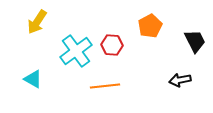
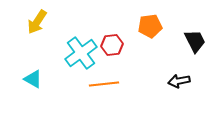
orange pentagon: rotated 20 degrees clockwise
red hexagon: rotated 10 degrees counterclockwise
cyan cross: moved 5 px right, 2 px down
black arrow: moved 1 px left, 1 px down
orange line: moved 1 px left, 2 px up
